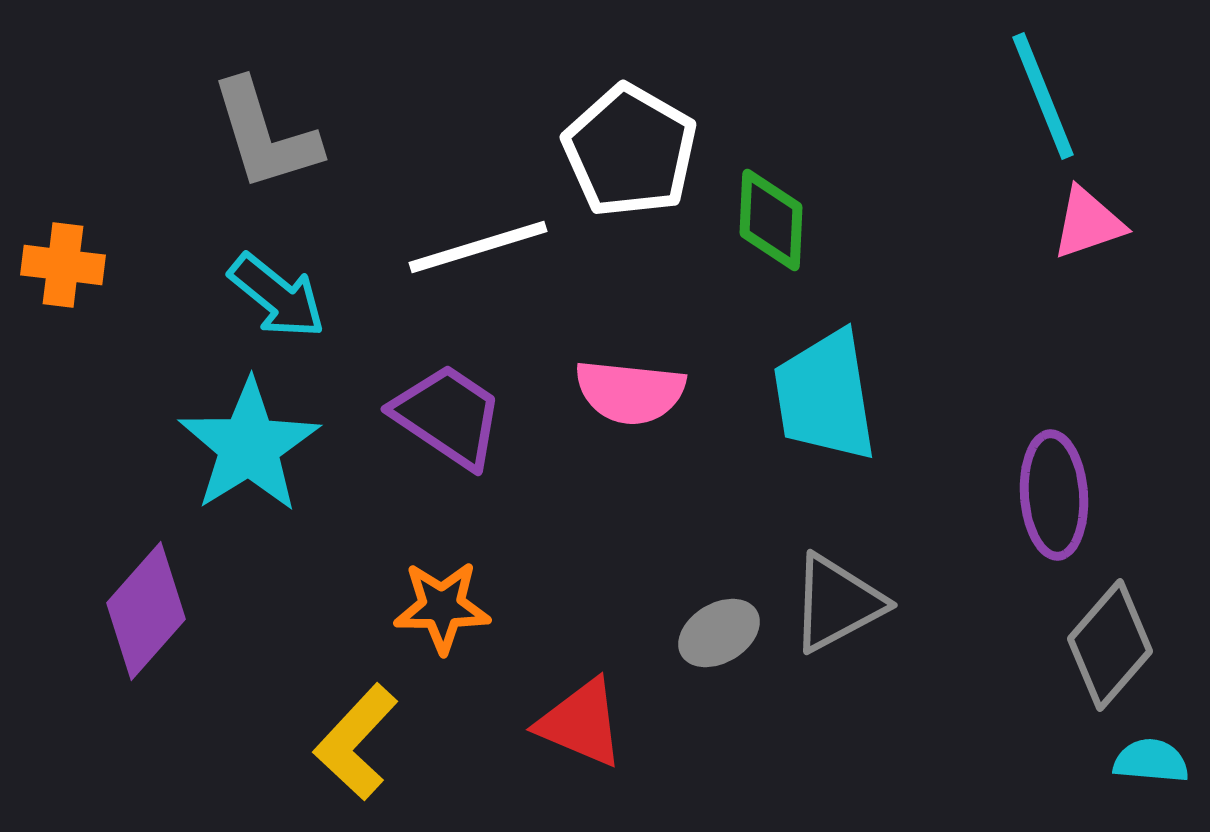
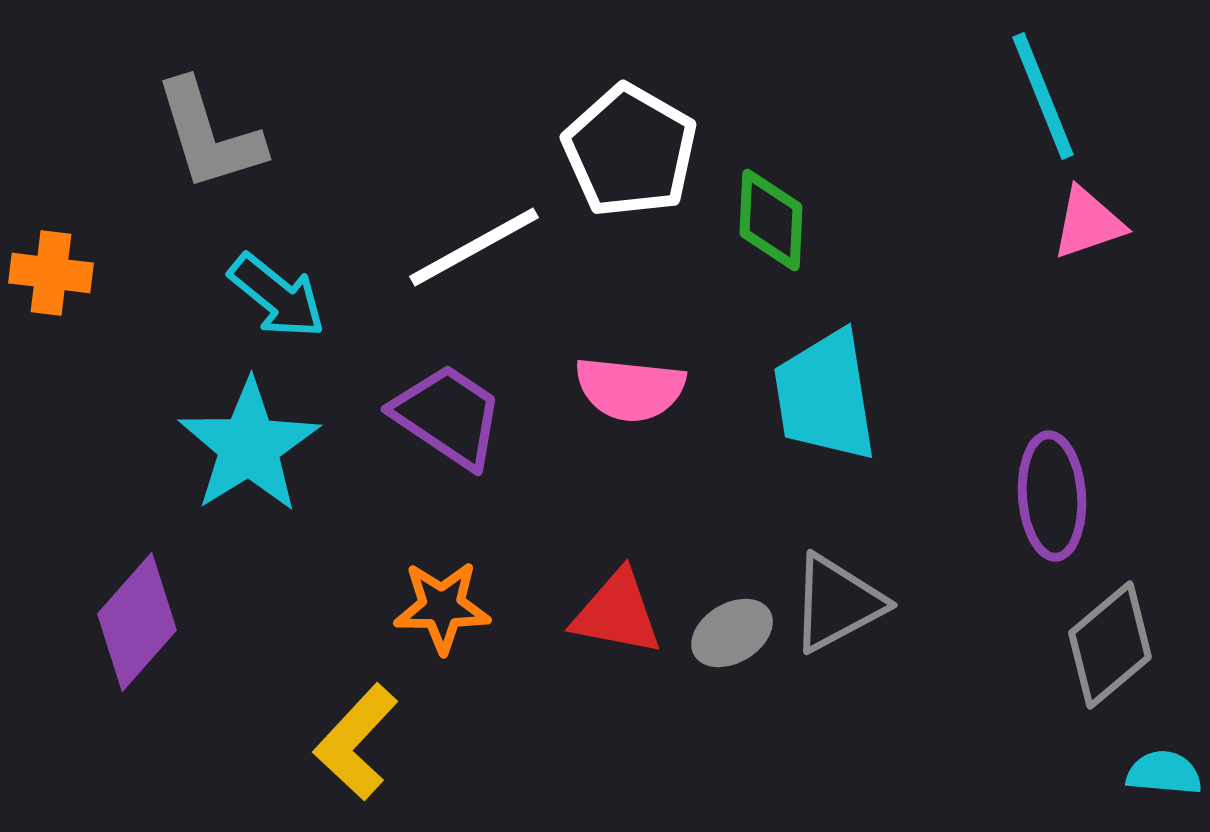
gray L-shape: moved 56 px left
white line: moved 4 px left; rotated 12 degrees counterclockwise
orange cross: moved 12 px left, 8 px down
pink semicircle: moved 3 px up
purple ellipse: moved 2 px left, 1 px down
purple diamond: moved 9 px left, 11 px down
gray ellipse: moved 13 px right
gray diamond: rotated 9 degrees clockwise
red triangle: moved 36 px right, 110 px up; rotated 12 degrees counterclockwise
cyan semicircle: moved 13 px right, 12 px down
